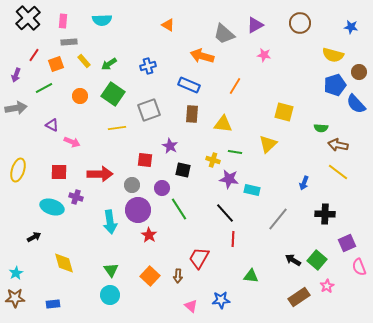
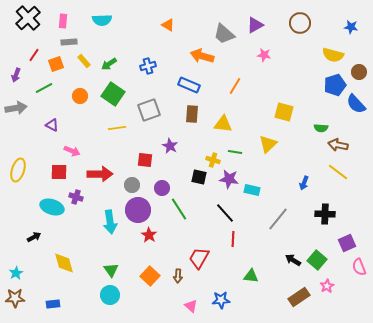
pink arrow at (72, 142): moved 9 px down
black square at (183, 170): moved 16 px right, 7 px down
